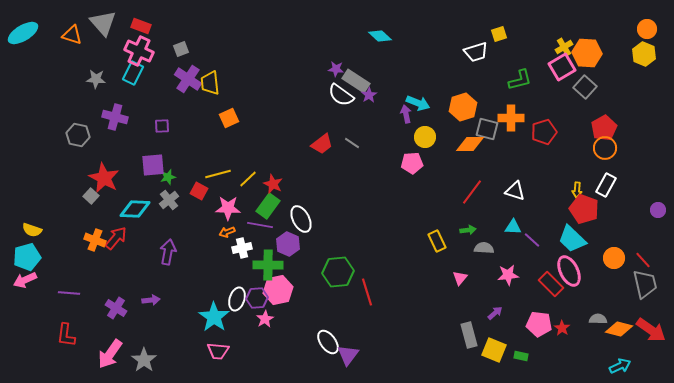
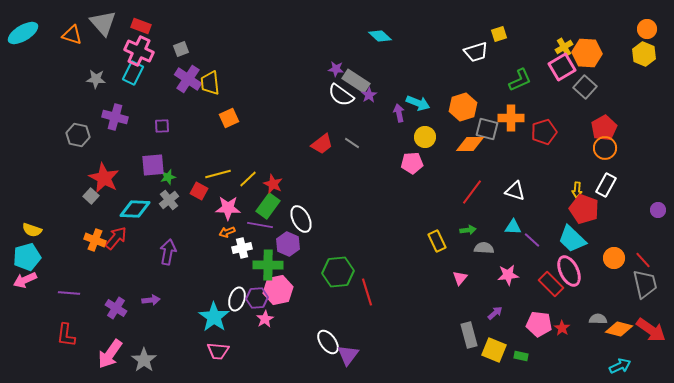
green L-shape at (520, 80): rotated 10 degrees counterclockwise
purple arrow at (406, 114): moved 7 px left, 1 px up
